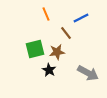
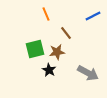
blue line: moved 12 px right, 2 px up
